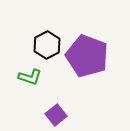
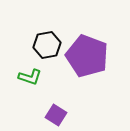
black hexagon: rotated 16 degrees clockwise
purple square: rotated 20 degrees counterclockwise
